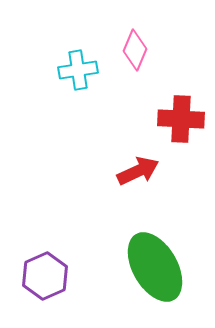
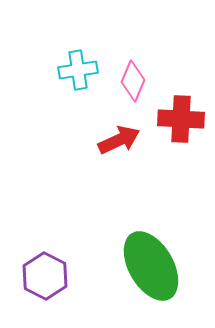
pink diamond: moved 2 px left, 31 px down
red arrow: moved 19 px left, 31 px up
green ellipse: moved 4 px left, 1 px up
purple hexagon: rotated 9 degrees counterclockwise
